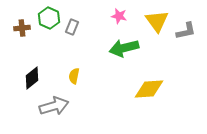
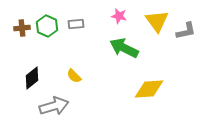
green hexagon: moved 2 px left, 8 px down
gray rectangle: moved 4 px right, 3 px up; rotated 63 degrees clockwise
green arrow: rotated 40 degrees clockwise
yellow semicircle: rotated 56 degrees counterclockwise
